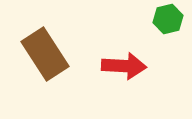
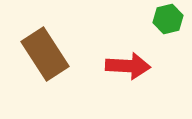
red arrow: moved 4 px right
